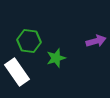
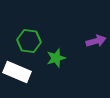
white rectangle: rotated 32 degrees counterclockwise
